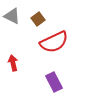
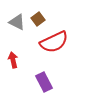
gray triangle: moved 5 px right, 6 px down
red arrow: moved 3 px up
purple rectangle: moved 10 px left
